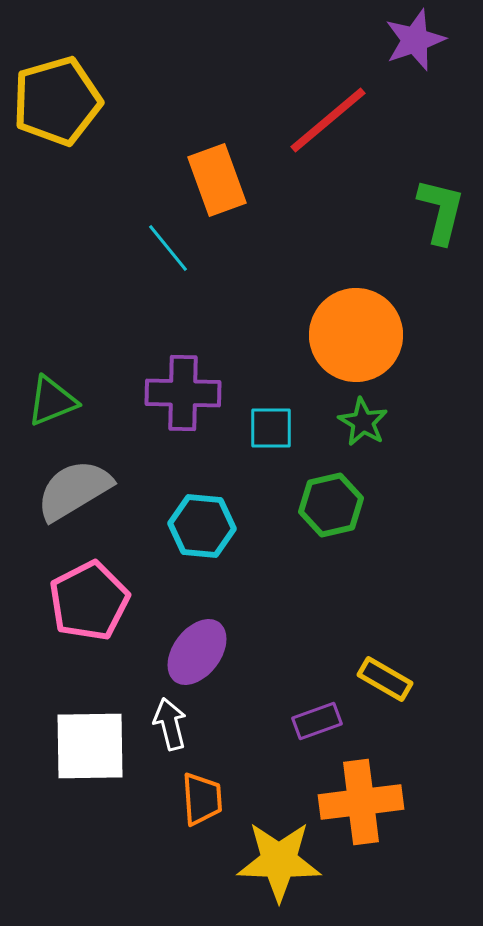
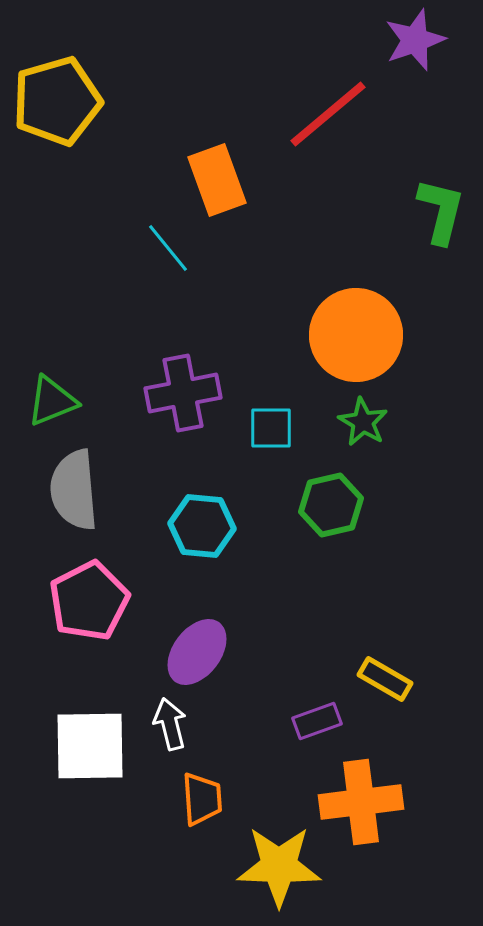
red line: moved 6 px up
purple cross: rotated 12 degrees counterclockwise
gray semicircle: rotated 64 degrees counterclockwise
yellow star: moved 5 px down
